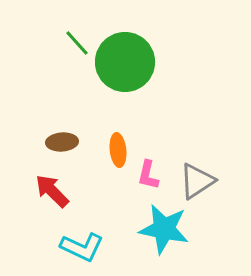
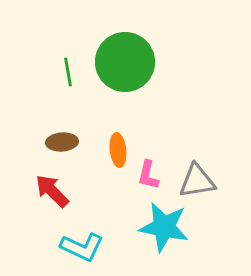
green line: moved 9 px left, 29 px down; rotated 32 degrees clockwise
gray triangle: rotated 24 degrees clockwise
cyan star: moved 2 px up
